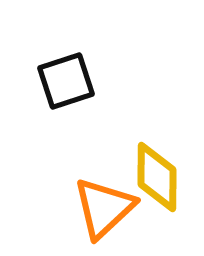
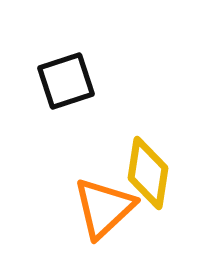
yellow diamond: moved 9 px left, 4 px up; rotated 8 degrees clockwise
